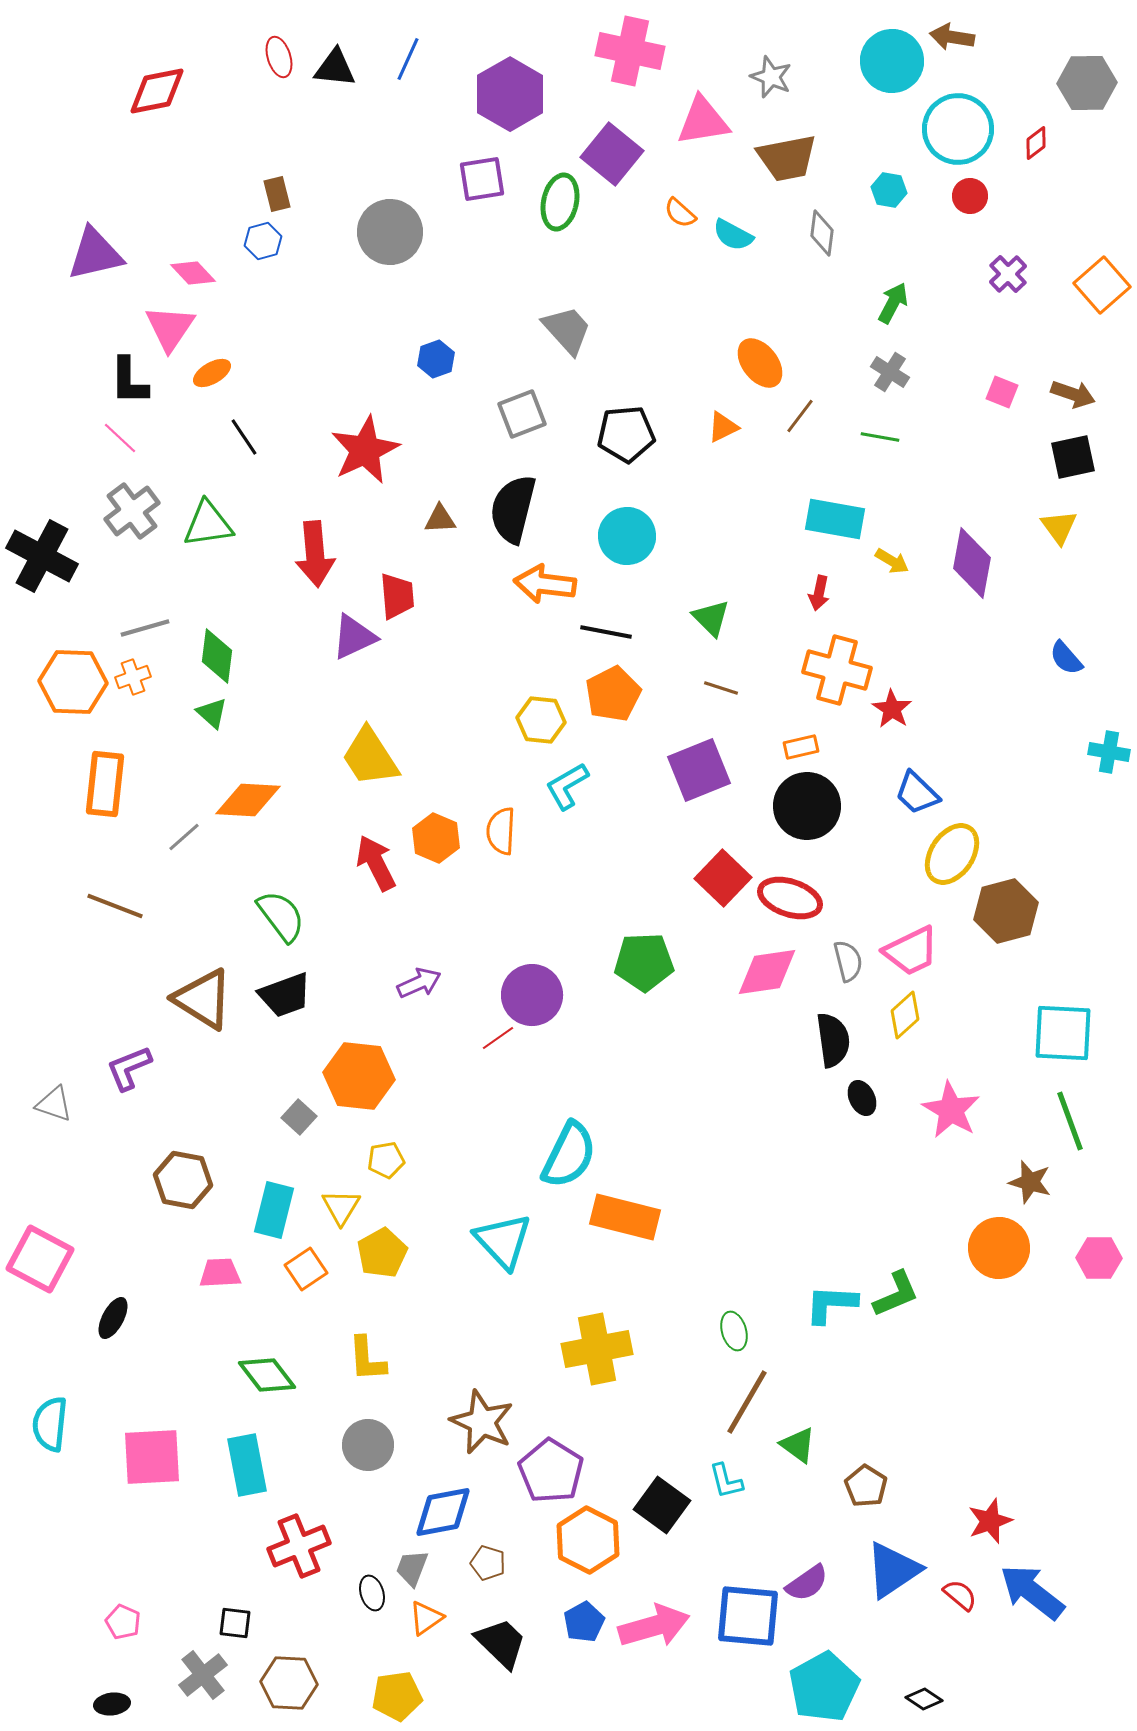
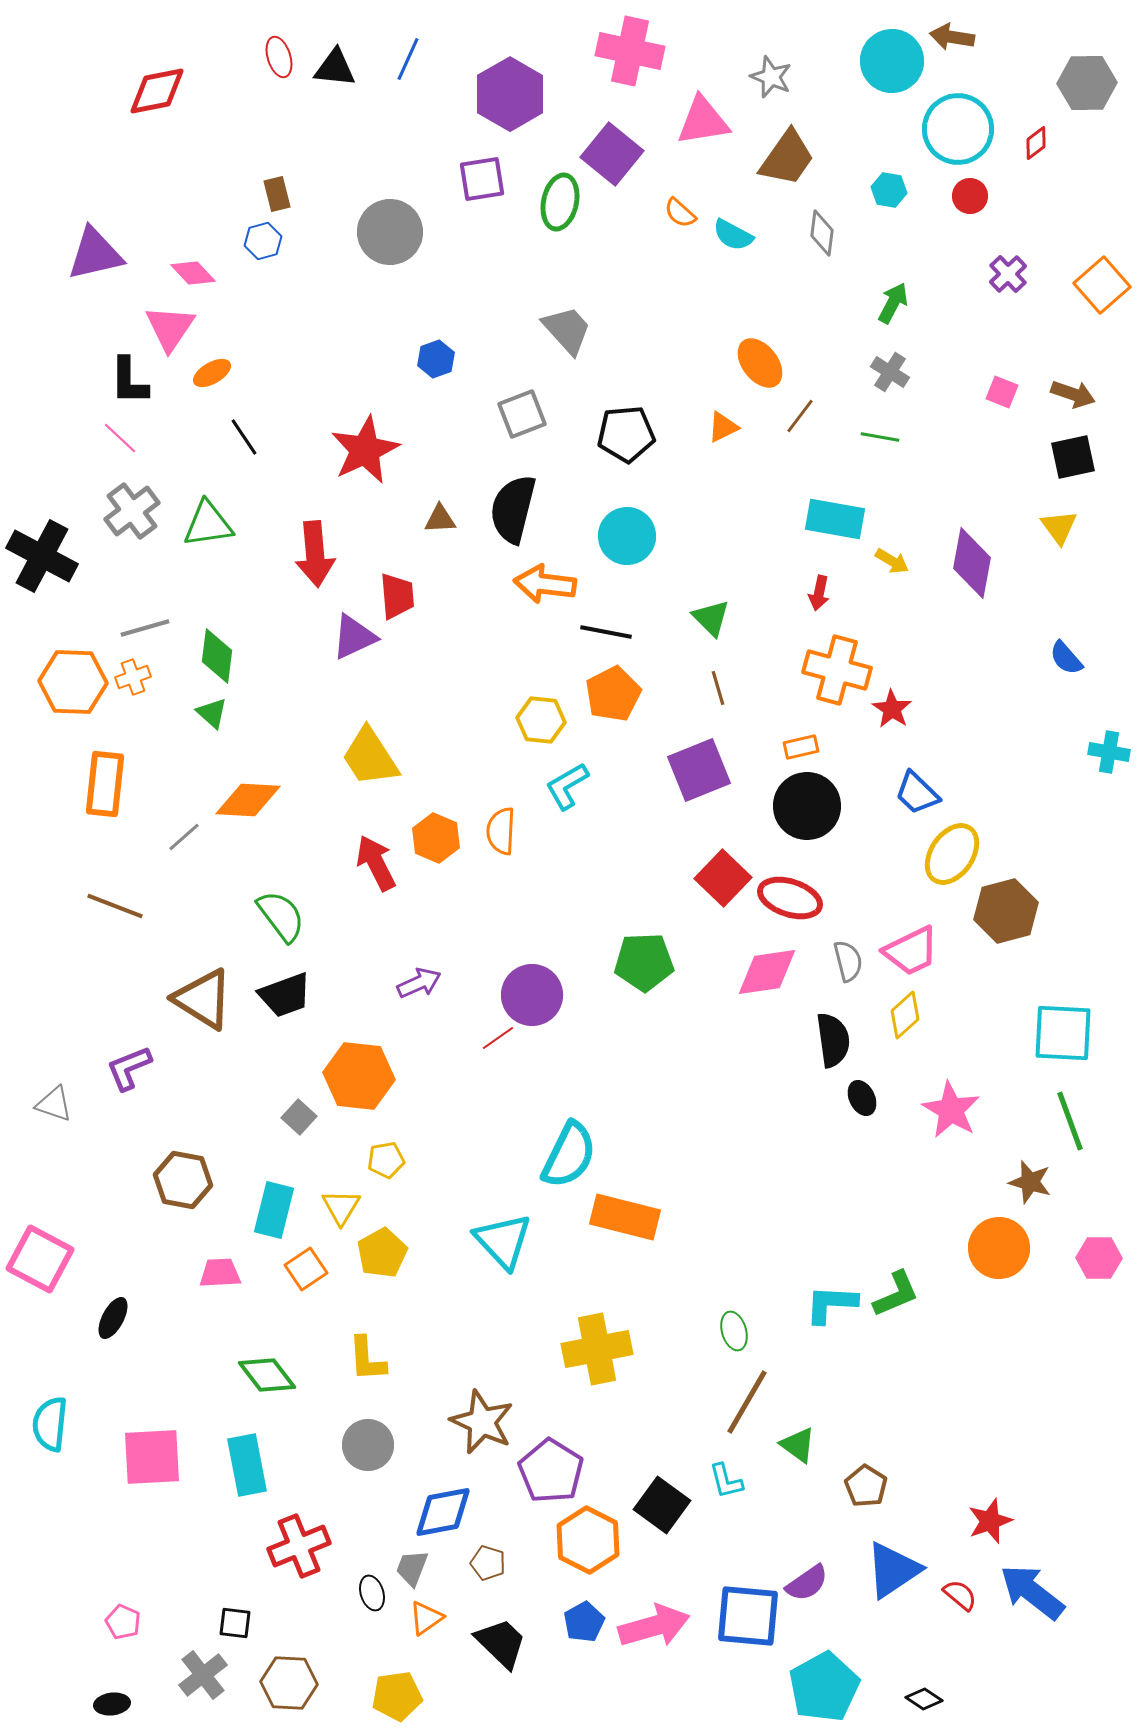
brown trapezoid at (787, 158): rotated 44 degrees counterclockwise
brown line at (721, 688): moved 3 px left; rotated 56 degrees clockwise
